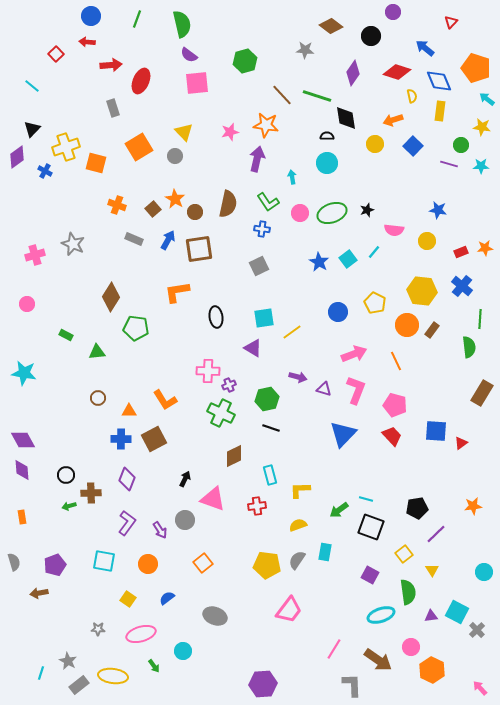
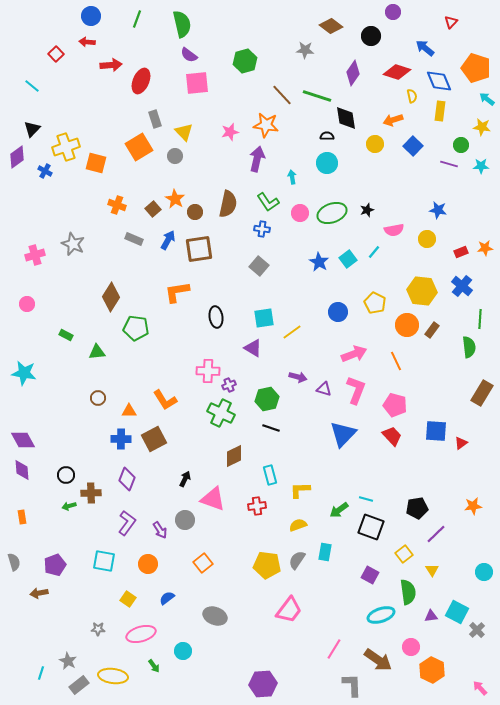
gray rectangle at (113, 108): moved 42 px right, 11 px down
pink semicircle at (394, 230): rotated 18 degrees counterclockwise
yellow circle at (427, 241): moved 2 px up
gray square at (259, 266): rotated 24 degrees counterclockwise
